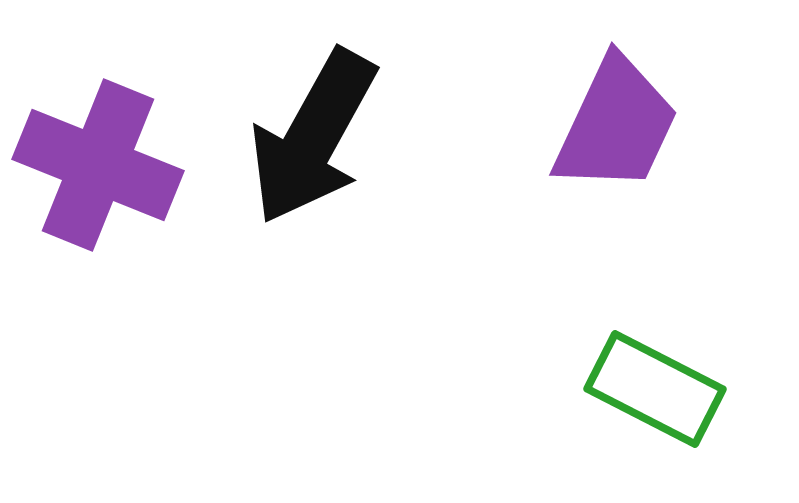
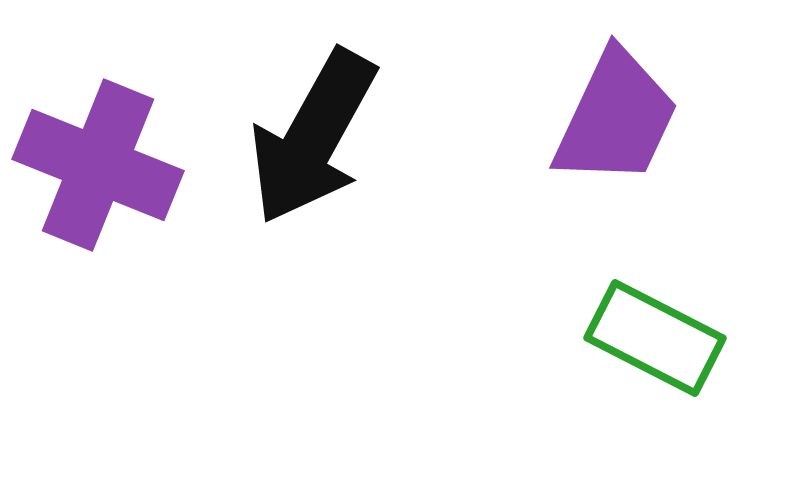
purple trapezoid: moved 7 px up
green rectangle: moved 51 px up
